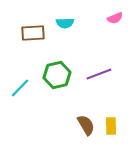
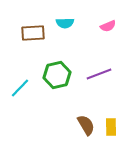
pink semicircle: moved 7 px left, 8 px down
yellow rectangle: moved 1 px down
